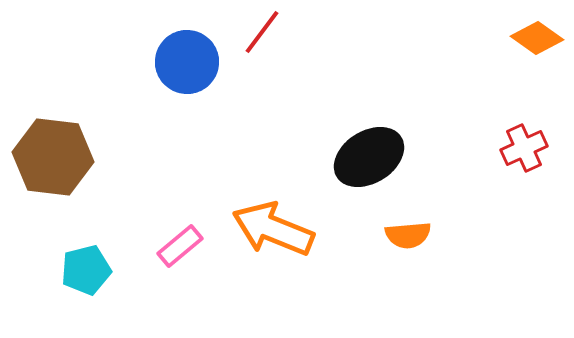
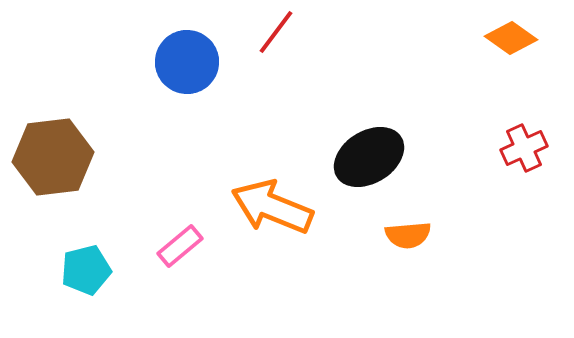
red line: moved 14 px right
orange diamond: moved 26 px left
brown hexagon: rotated 14 degrees counterclockwise
orange arrow: moved 1 px left, 22 px up
